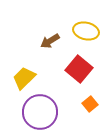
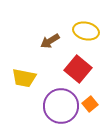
red square: moved 1 px left
yellow trapezoid: rotated 125 degrees counterclockwise
purple circle: moved 21 px right, 6 px up
